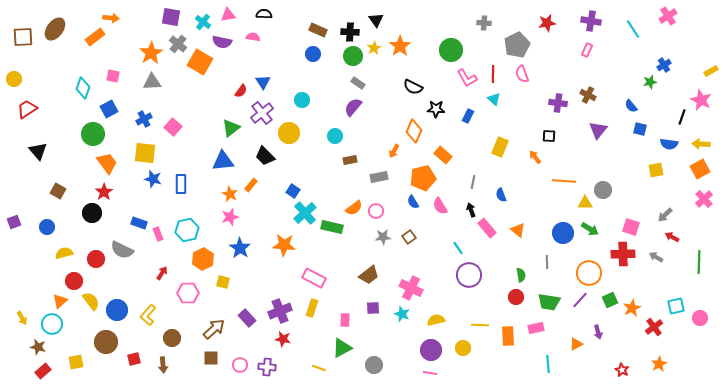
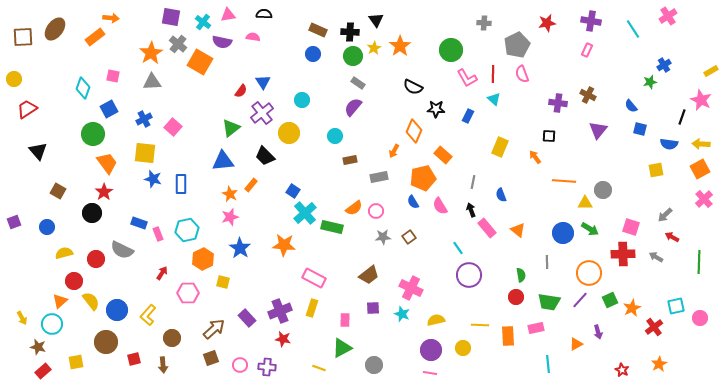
brown square at (211, 358): rotated 21 degrees counterclockwise
